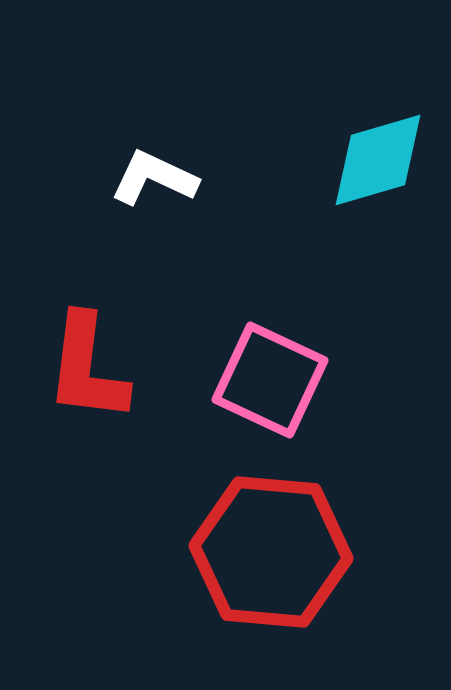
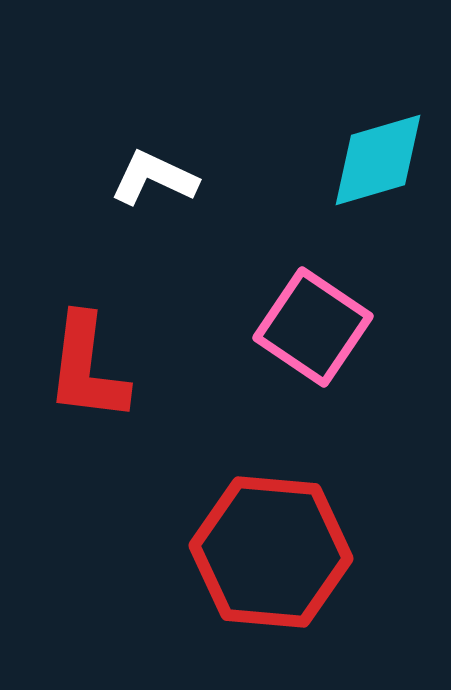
pink square: moved 43 px right, 53 px up; rotated 9 degrees clockwise
